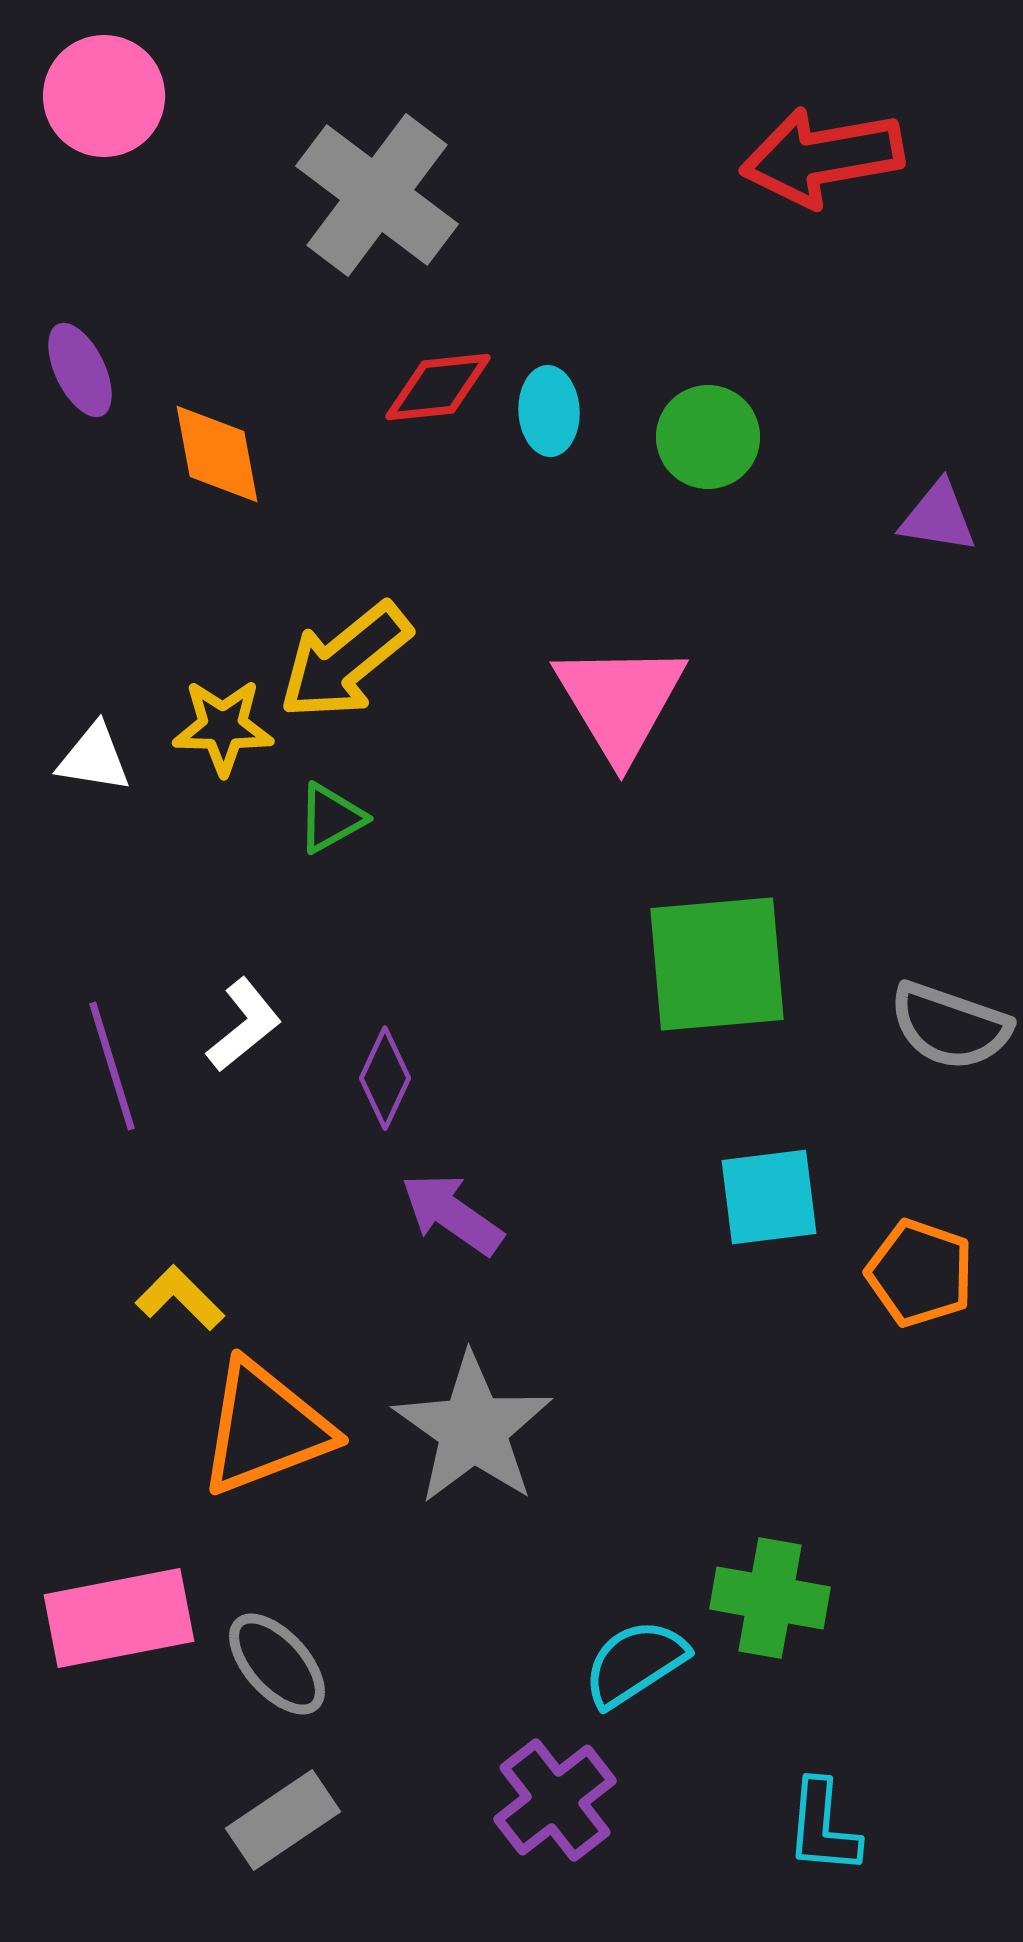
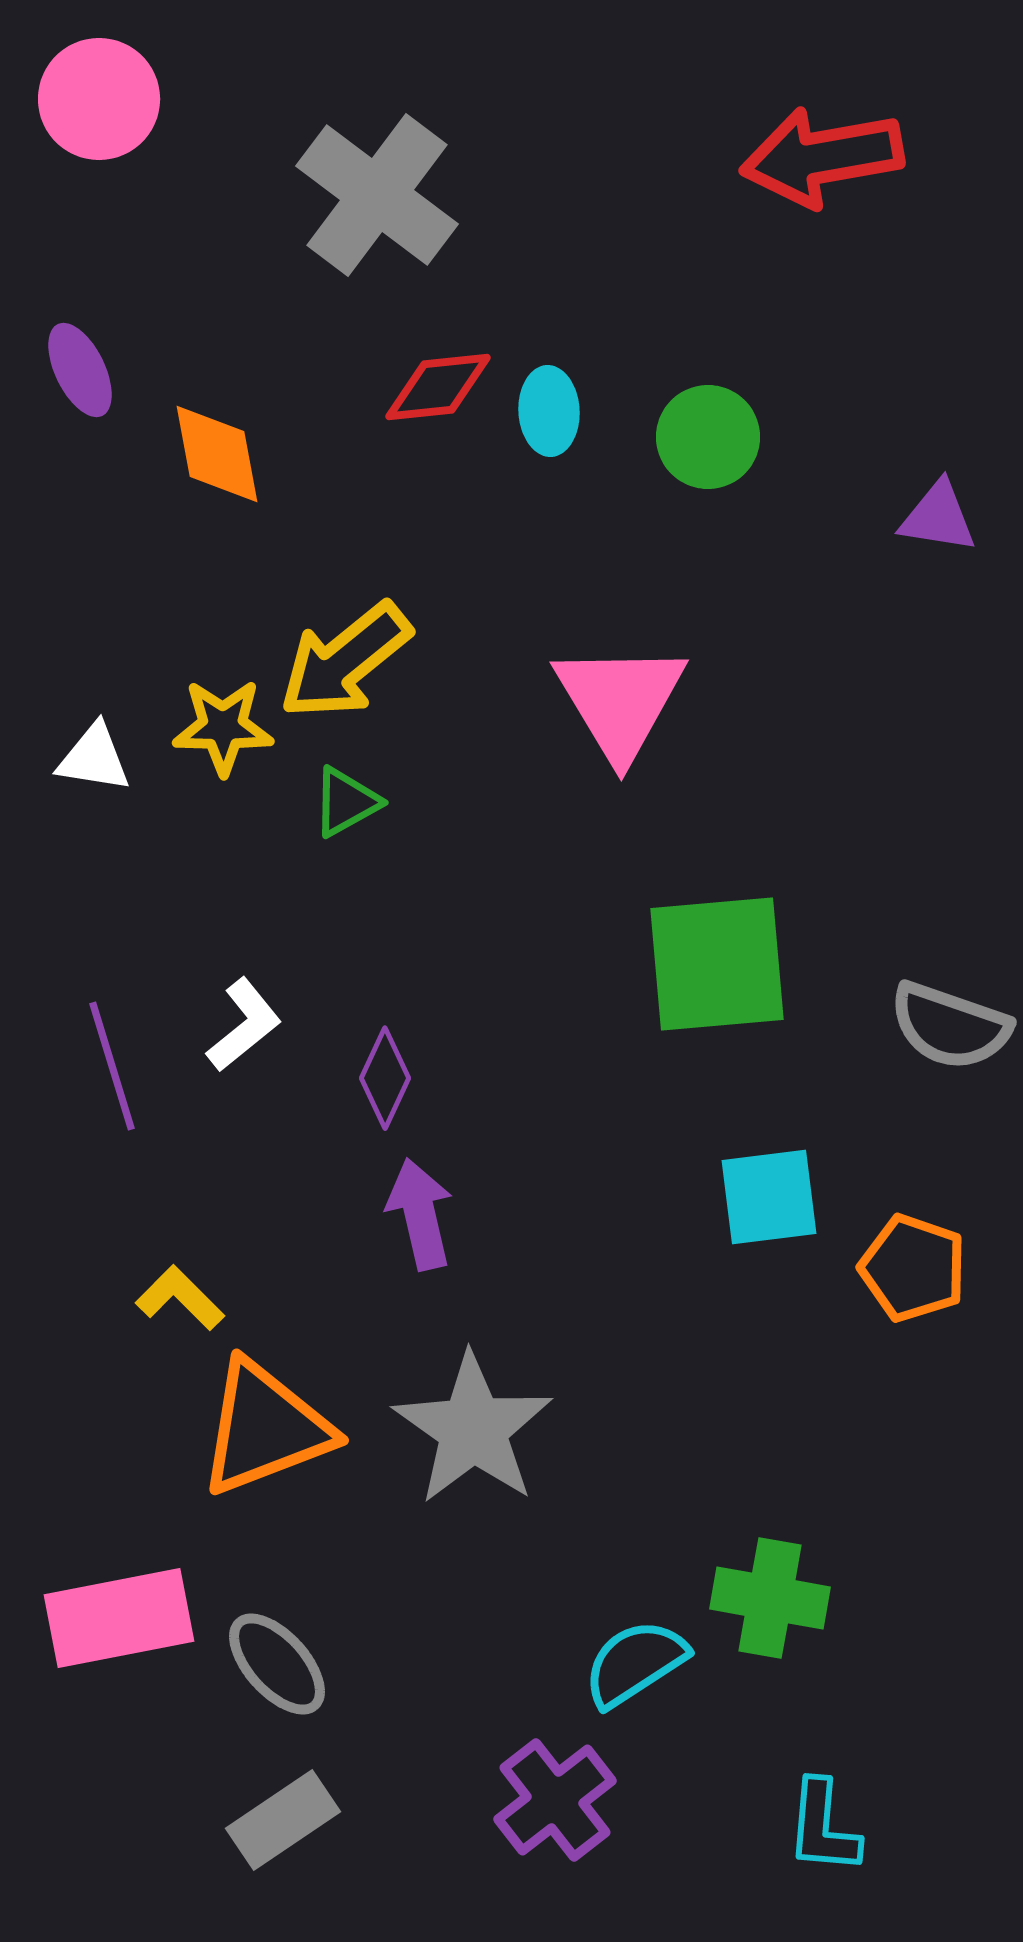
pink circle: moved 5 px left, 3 px down
green triangle: moved 15 px right, 16 px up
purple arrow: moved 32 px left; rotated 42 degrees clockwise
orange pentagon: moved 7 px left, 5 px up
